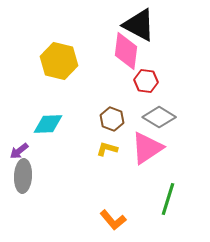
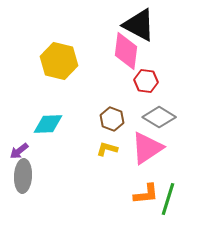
orange L-shape: moved 33 px right, 26 px up; rotated 56 degrees counterclockwise
